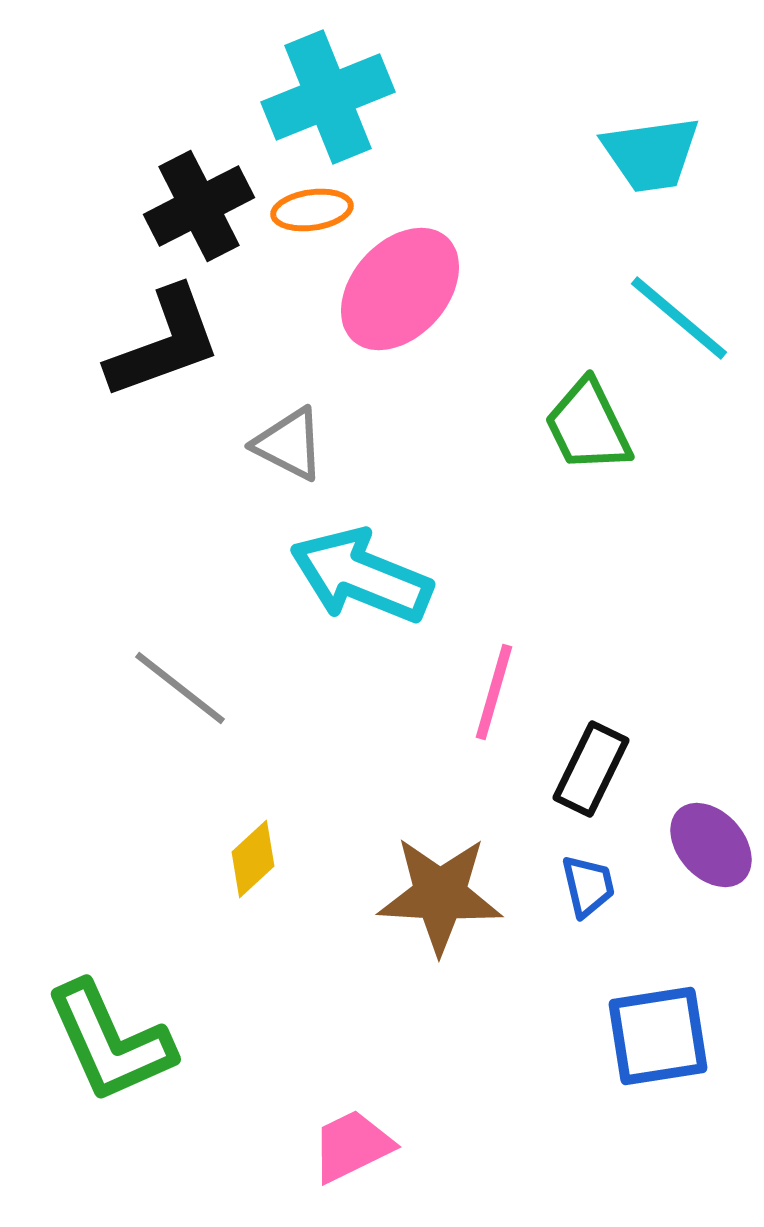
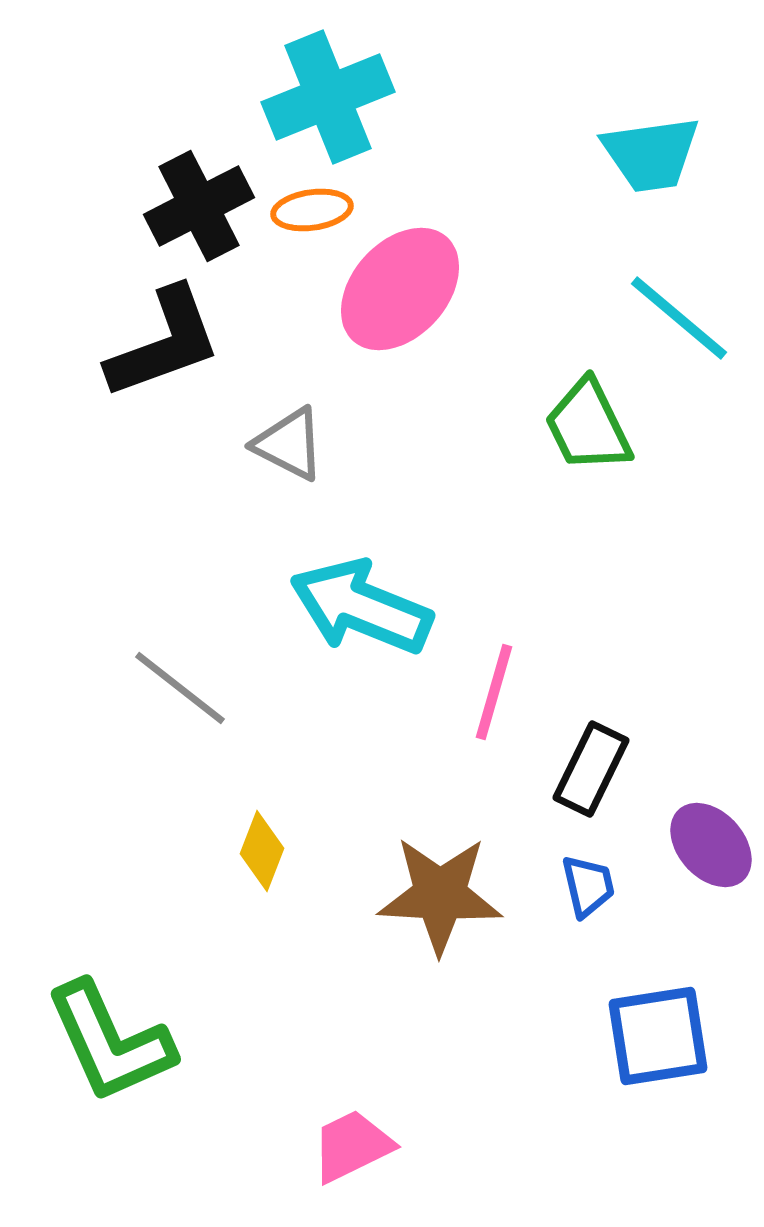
cyan arrow: moved 31 px down
yellow diamond: moved 9 px right, 8 px up; rotated 26 degrees counterclockwise
